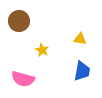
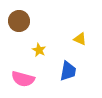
yellow triangle: rotated 16 degrees clockwise
yellow star: moved 3 px left
blue trapezoid: moved 14 px left
